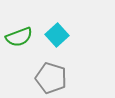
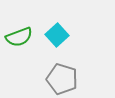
gray pentagon: moved 11 px right, 1 px down
